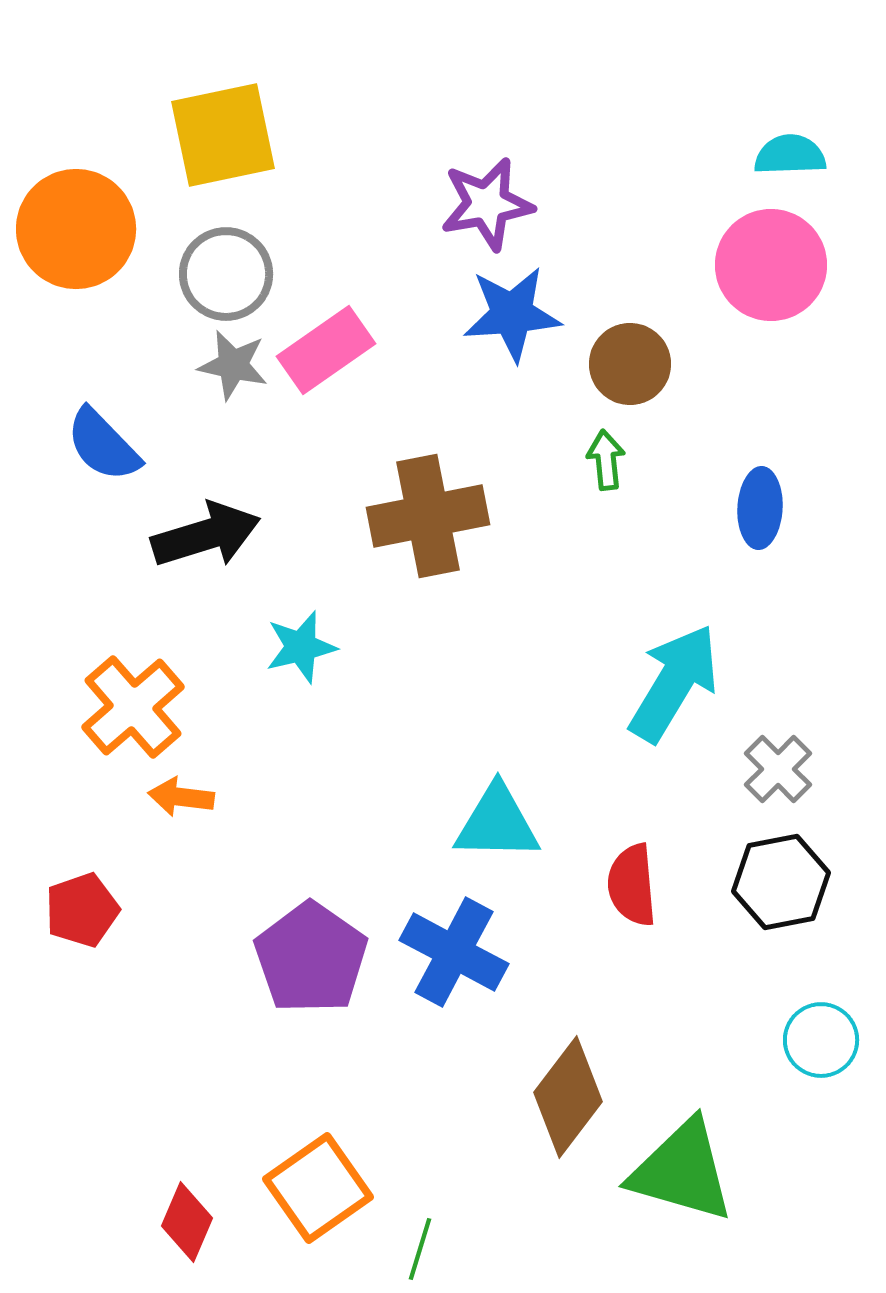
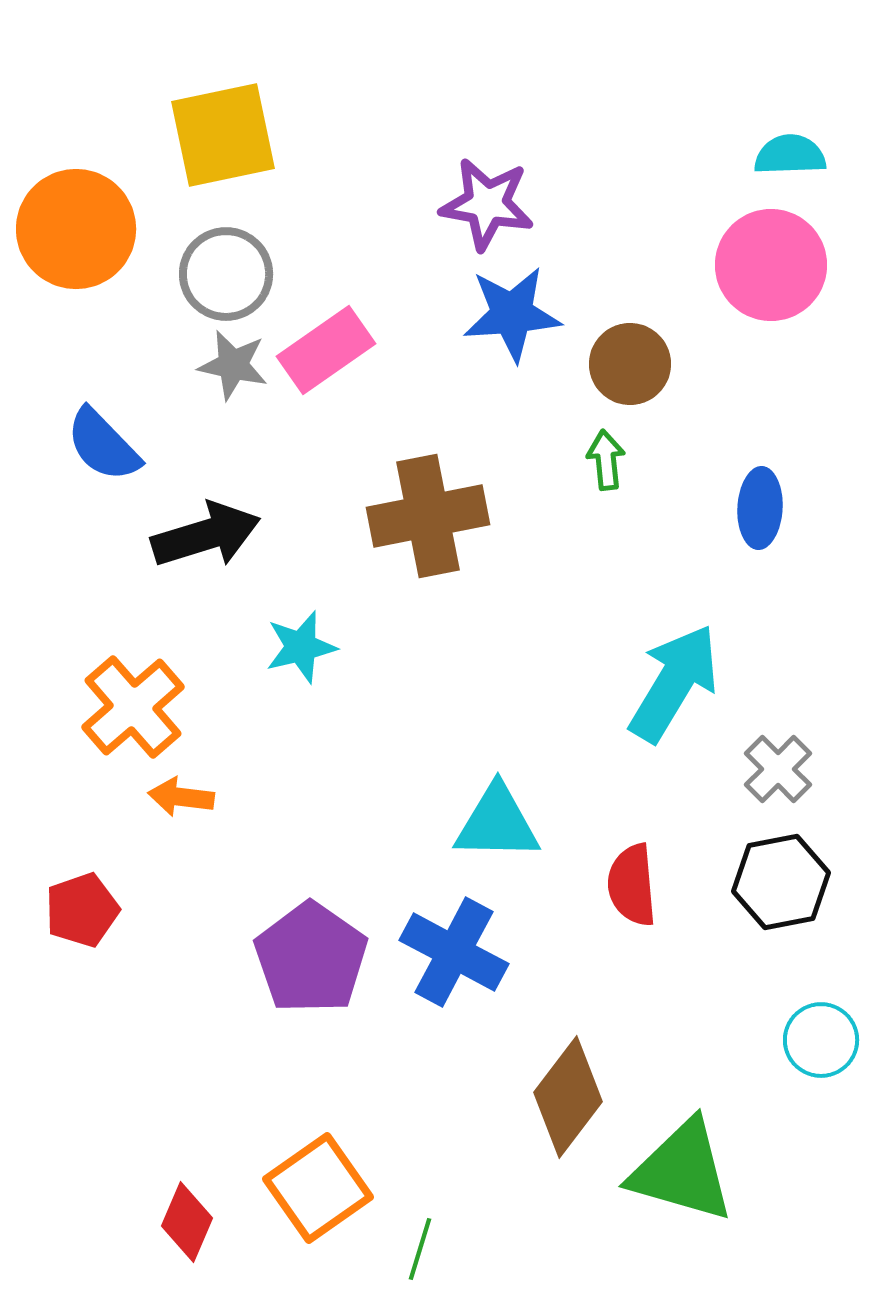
purple star: rotated 20 degrees clockwise
